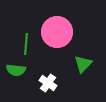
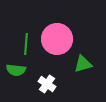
pink circle: moved 7 px down
green triangle: rotated 30 degrees clockwise
white cross: moved 1 px left, 1 px down
